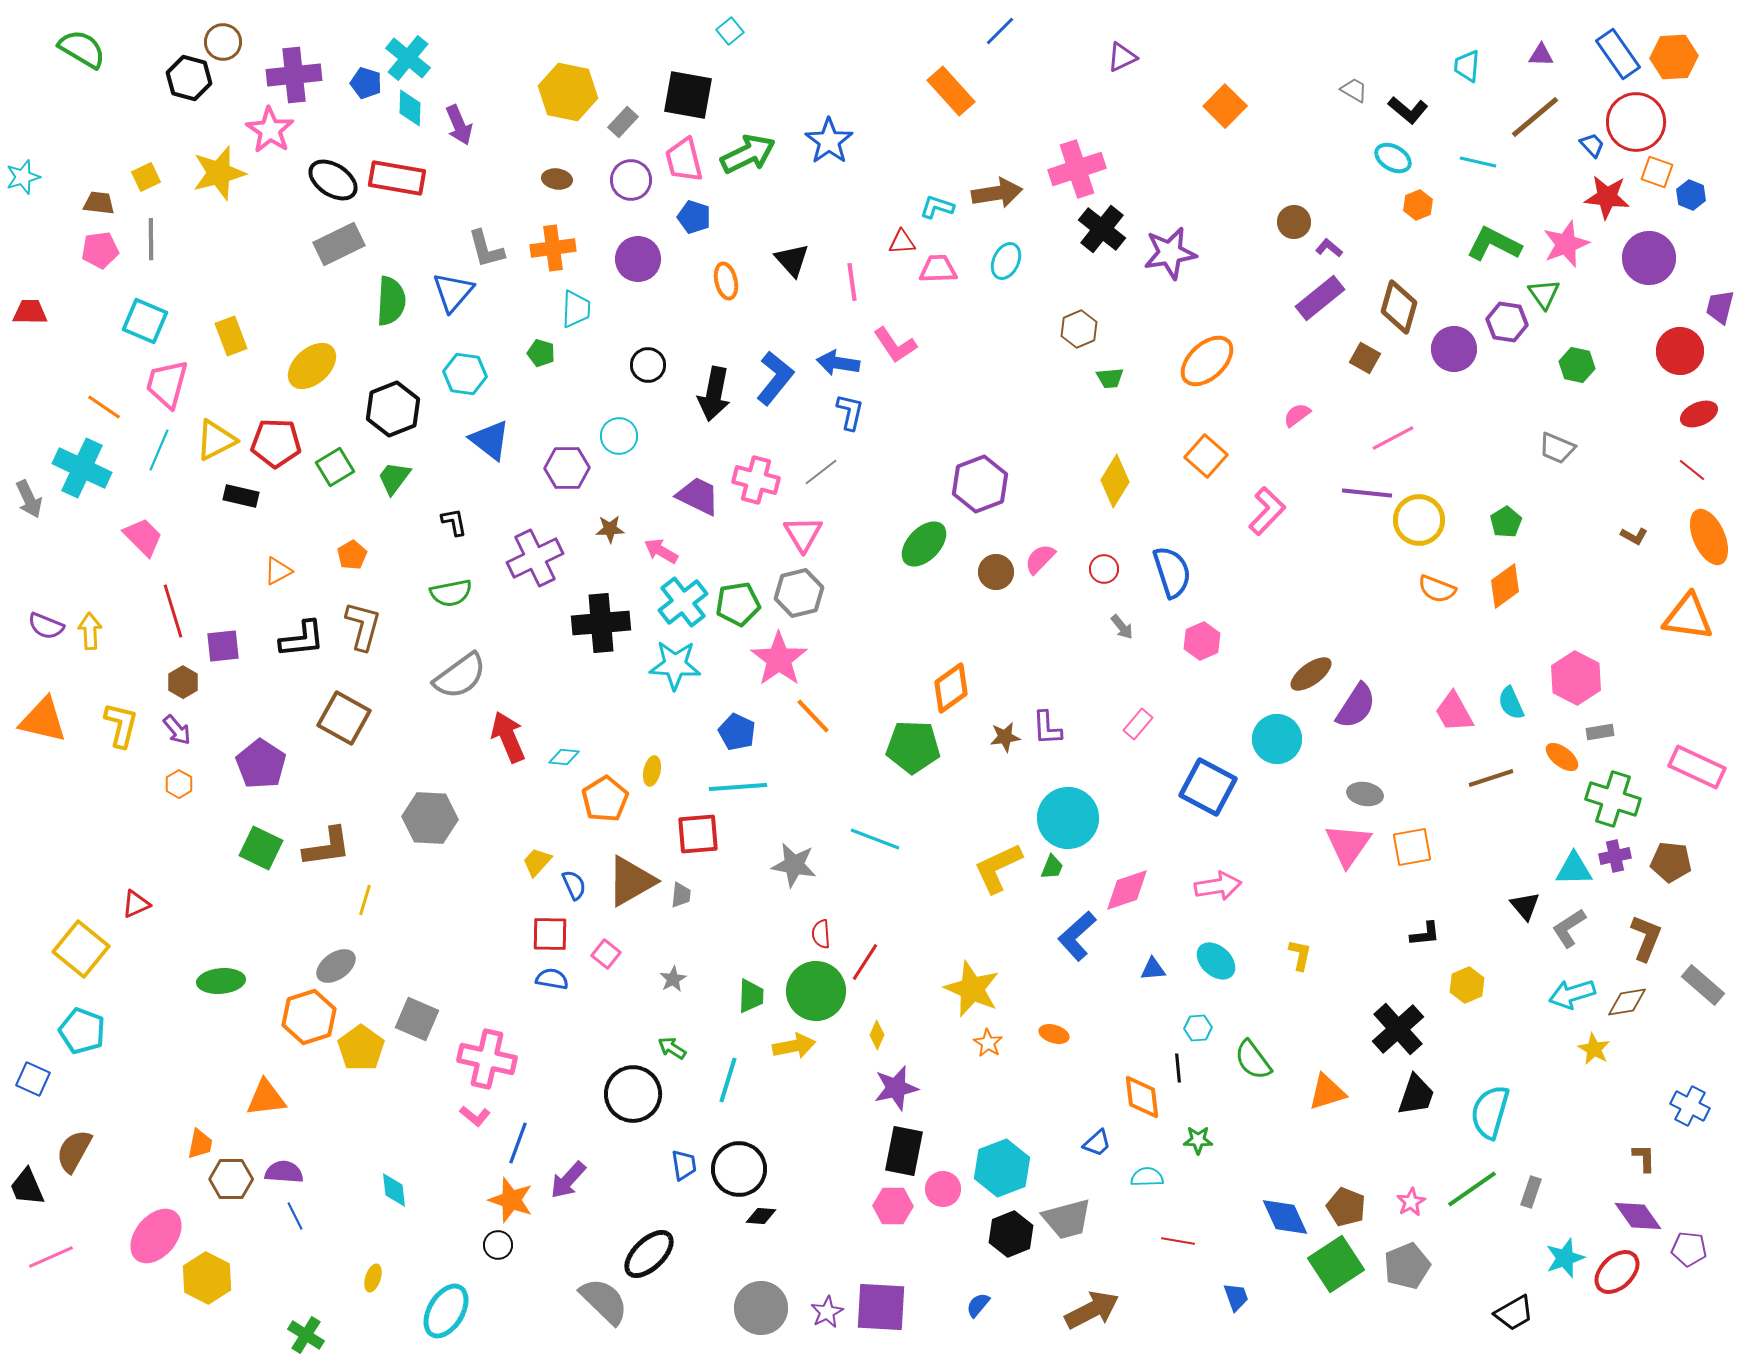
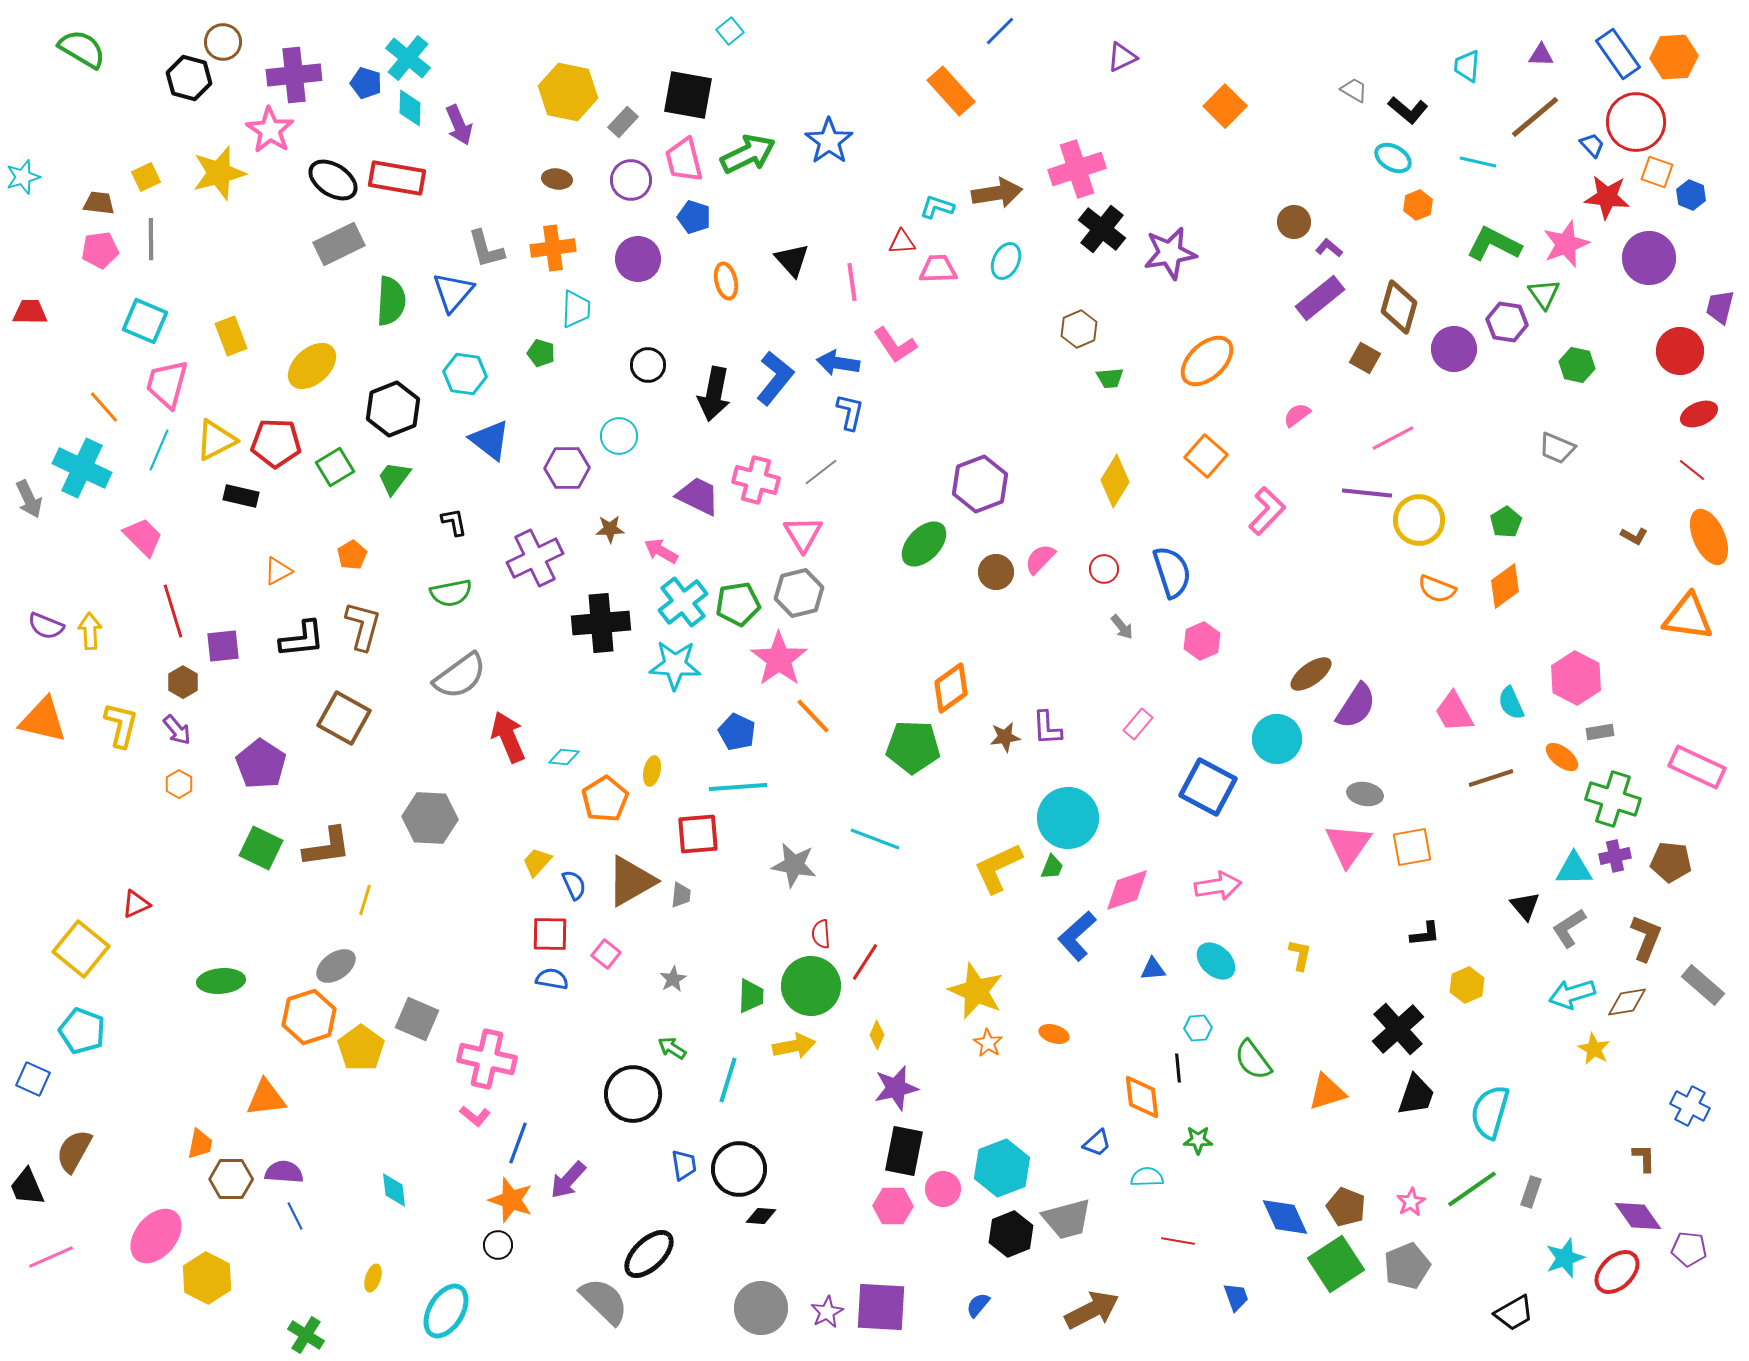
orange line at (104, 407): rotated 15 degrees clockwise
yellow star at (972, 989): moved 4 px right, 2 px down
green circle at (816, 991): moved 5 px left, 5 px up
